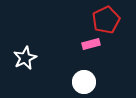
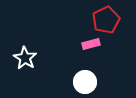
white star: rotated 15 degrees counterclockwise
white circle: moved 1 px right
